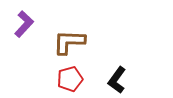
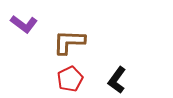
purple L-shape: rotated 84 degrees clockwise
red pentagon: rotated 10 degrees counterclockwise
